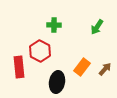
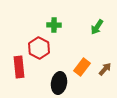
red hexagon: moved 1 px left, 3 px up
black ellipse: moved 2 px right, 1 px down
